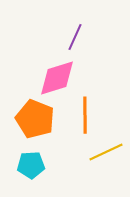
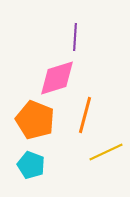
purple line: rotated 20 degrees counterclockwise
orange line: rotated 15 degrees clockwise
orange pentagon: moved 1 px down
cyan pentagon: rotated 24 degrees clockwise
